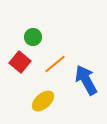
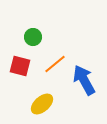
red square: moved 4 px down; rotated 25 degrees counterclockwise
blue arrow: moved 2 px left
yellow ellipse: moved 1 px left, 3 px down
